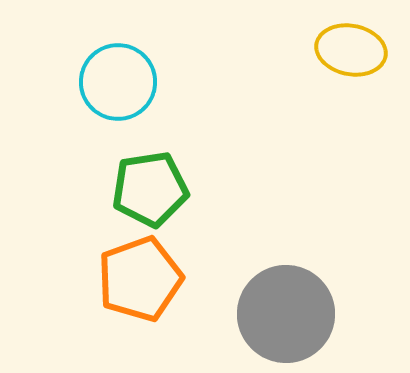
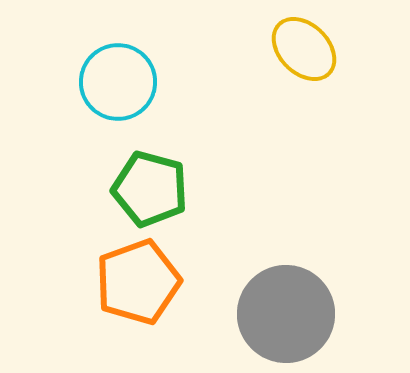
yellow ellipse: moved 47 px left, 1 px up; rotated 34 degrees clockwise
green pentagon: rotated 24 degrees clockwise
orange pentagon: moved 2 px left, 3 px down
